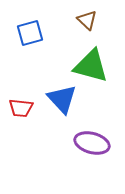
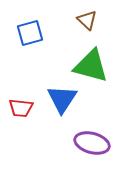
blue triangle: rotated 16 degrees clockwise
